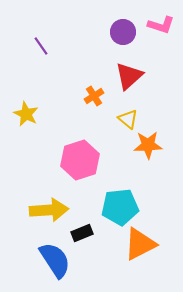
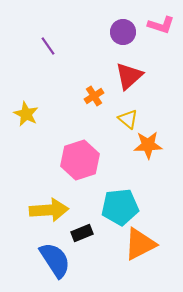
purple line: moved 7 px right
